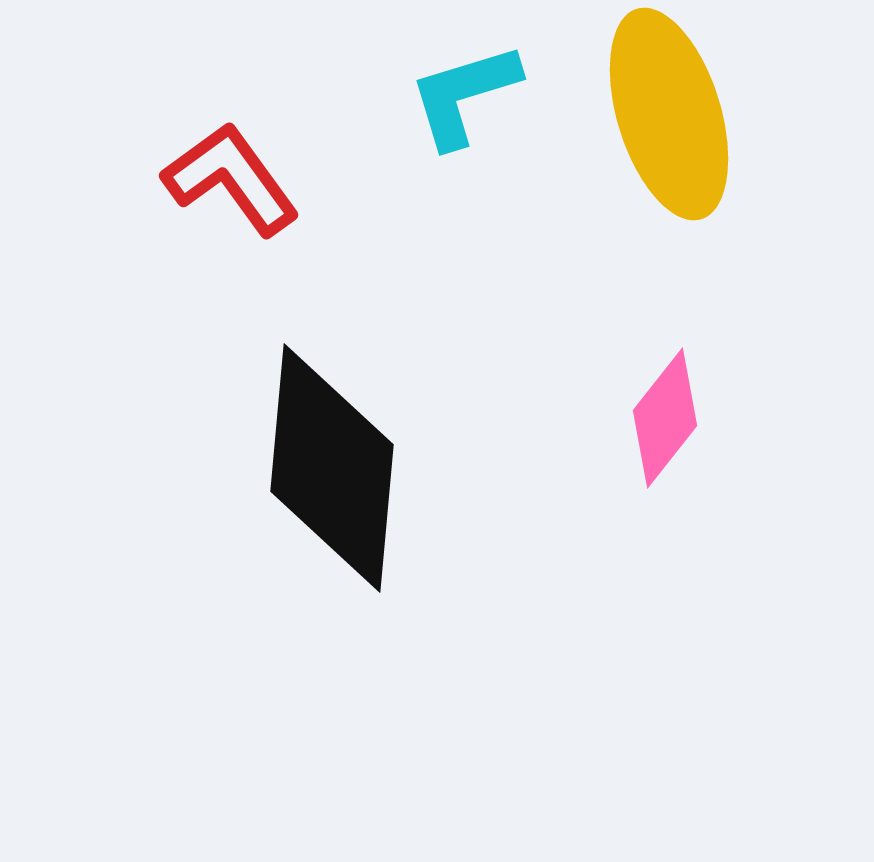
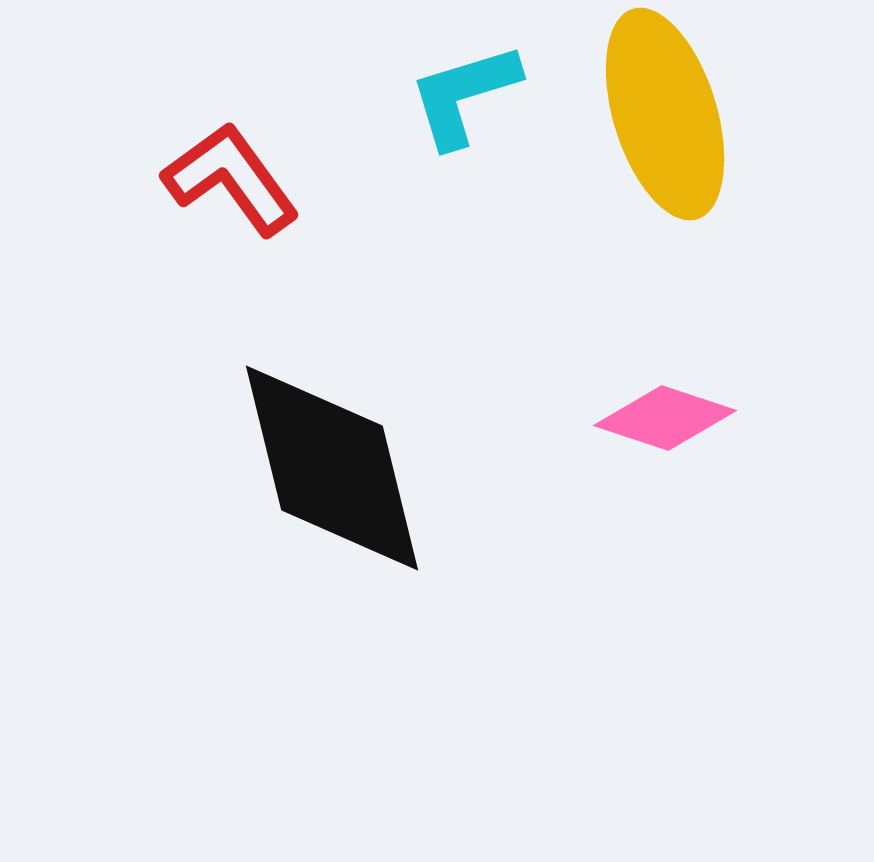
yellow ellipse: moved 4 px left
pink diamond: rotated 70 degrees clockwise
black diamond: rotated 19 degrees counterclockwise
